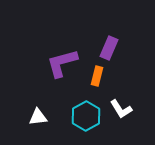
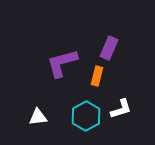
white L-shape: rotated 75 degrees counterclockwise
